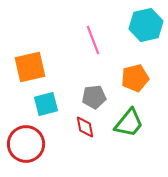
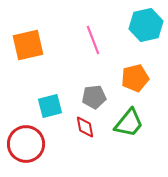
orange square: moved 2 px left, 22 px up
cyan square: moved 4 px right, 2 px down
